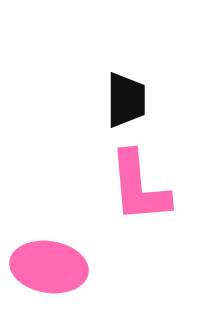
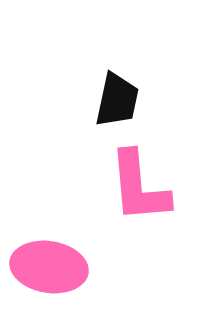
black trapezoid: moved 9 px left; rotated 12 degrees clockwise
